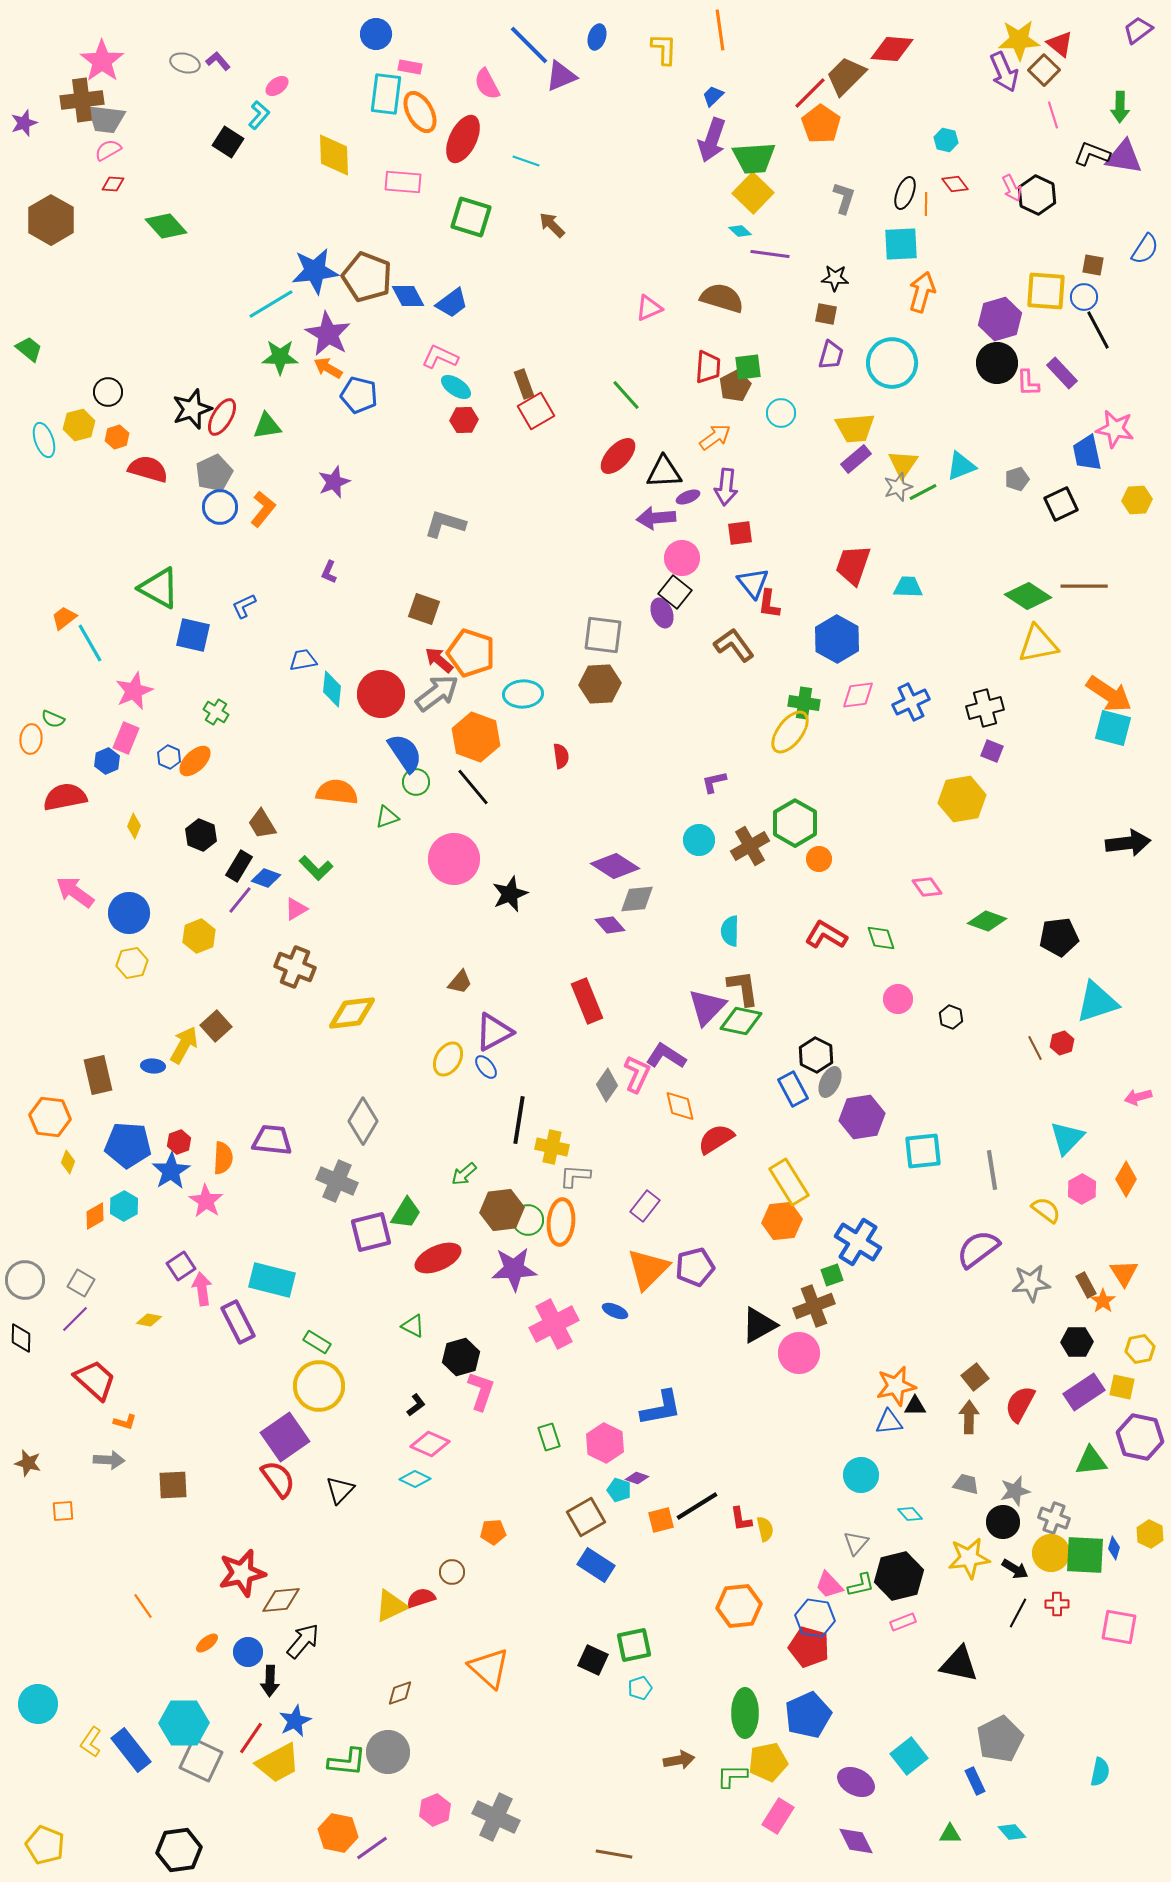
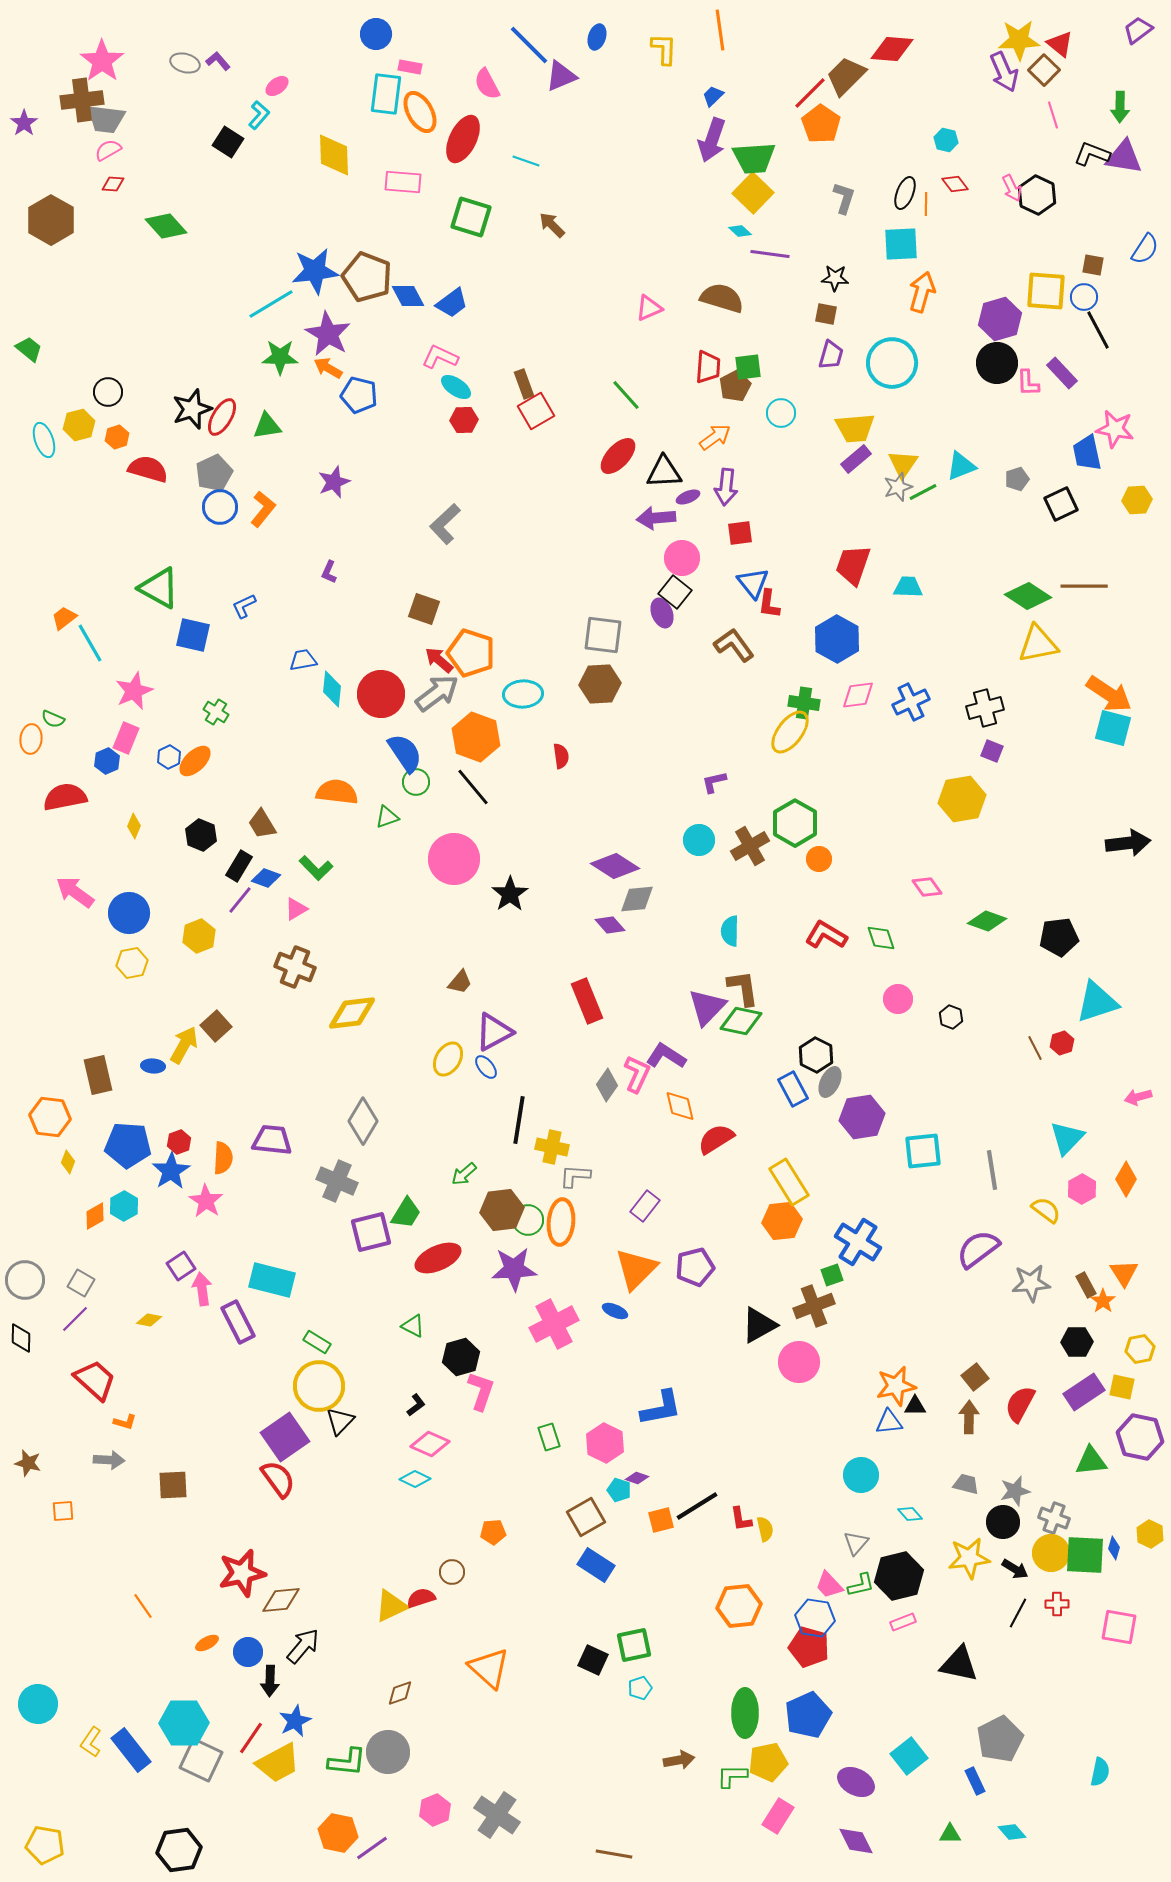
purple star at (24, 123): rotated 16 degrees counterclockwise
gray L-shape at (445, 524): rotated 60 degrees counterclockwise
blue hexagon at (169, 757): rotated 10 degrees clockwise
black star at (510, 894): rotated 12 degrees counterclockwise
orange triangle at (648, 1269): moved 12 px left
pink circle at (799, 1353): moved 9 px down
black triangle at (340, 1490): moved 69 px up
black arrow at (303, 1641): moved 5 px down
orange ellipse at (207, 1643): rotated 10 degrees clockwise
gray cross at (496, 1817): moved 1 px right, 2 px up; rotated 9 degrees clockwise
yellow pentagon at (45, 1845): rotated 12 degrees counterclockwise
